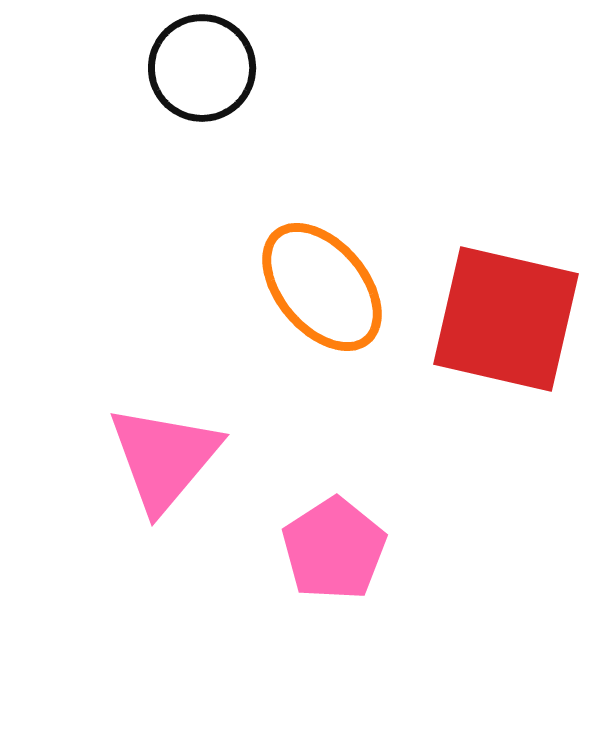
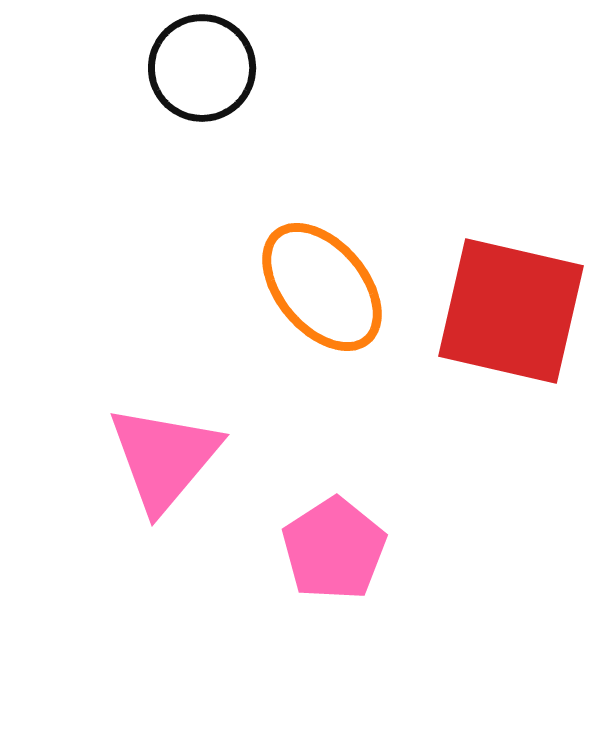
red square: moved 5 px right, 8 px up
